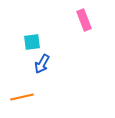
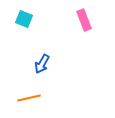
cyan square: moved 8 px left, 23 px up; rotated 30 degrees clockwise
orange line: moved 7 px right, 1 px down
